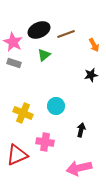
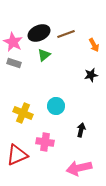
black ellipse: moved 3 px down
